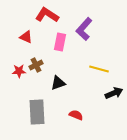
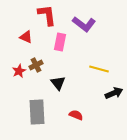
red L-shape: rotated 50 degrees clockwise
purple L-shape: moved 5 px up; rotated 95 degrees counterclockwise
red star: rotated 24 degrees counterclockwise
black triangle: rotated 49 degrees counterclockwise
